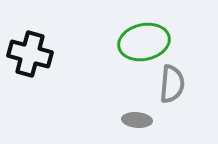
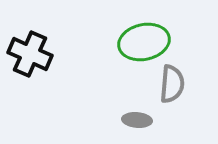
black cross: rotated 9 degrees clockwise
